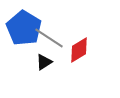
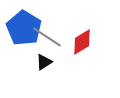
gray line: moved 2 px left, 1 px up
red diamond: moved 3 px right, 8 px up
